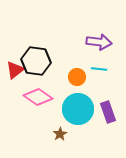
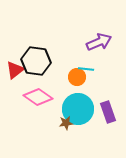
purple arrow: rotated 30 degrees counterclockwise
cyan line: moved 13 px left
brown star: moved 6 px right, 11 px up; rotated 24 degrees clockwise
